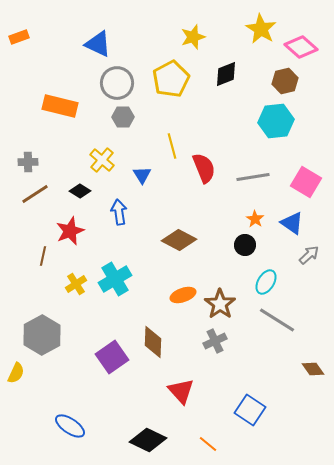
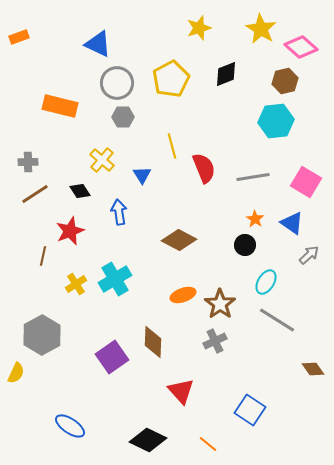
yellow star at (193, 37): moved 6 px right, 9 px up
black diamond at (80, 191): rotated 25 degrees clockwise
